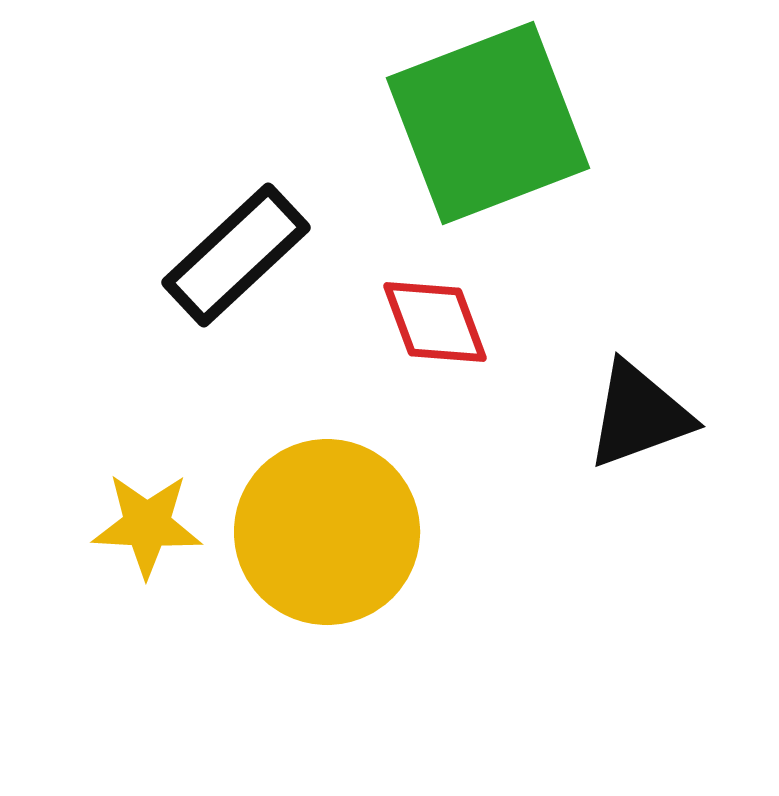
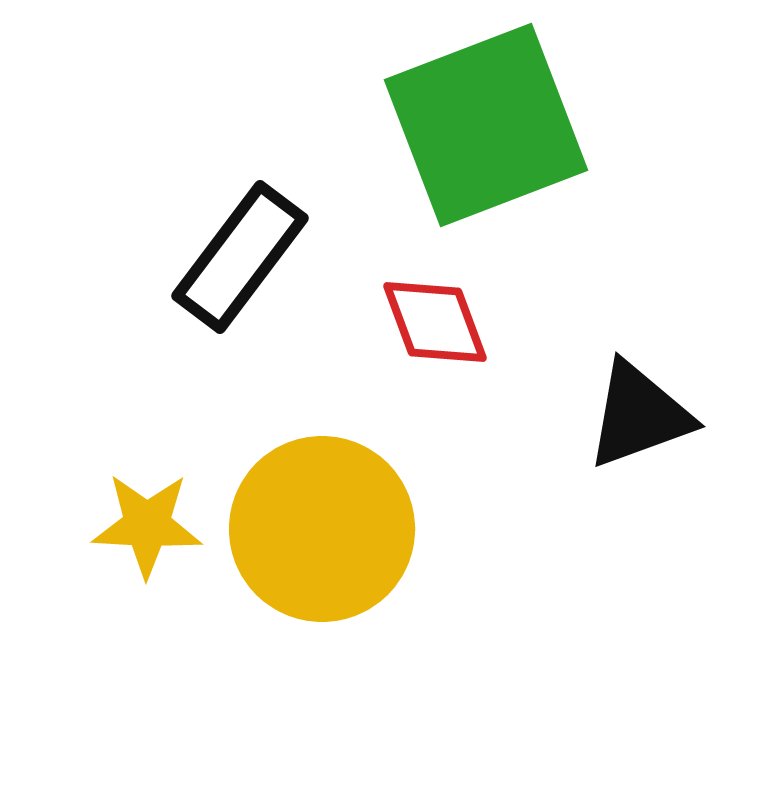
green square: moved 2 px left, 2 px down
black rectangle: moved 4 px right, 2 px down; rotated 10 degrees counterclockwise
yellow circle: moved 5 px left, 3 px up
